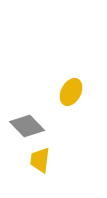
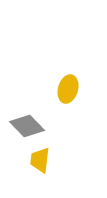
yellow ellipse: moved 3 px left, 3 px up; rotated 12 degrees counterclockwise
